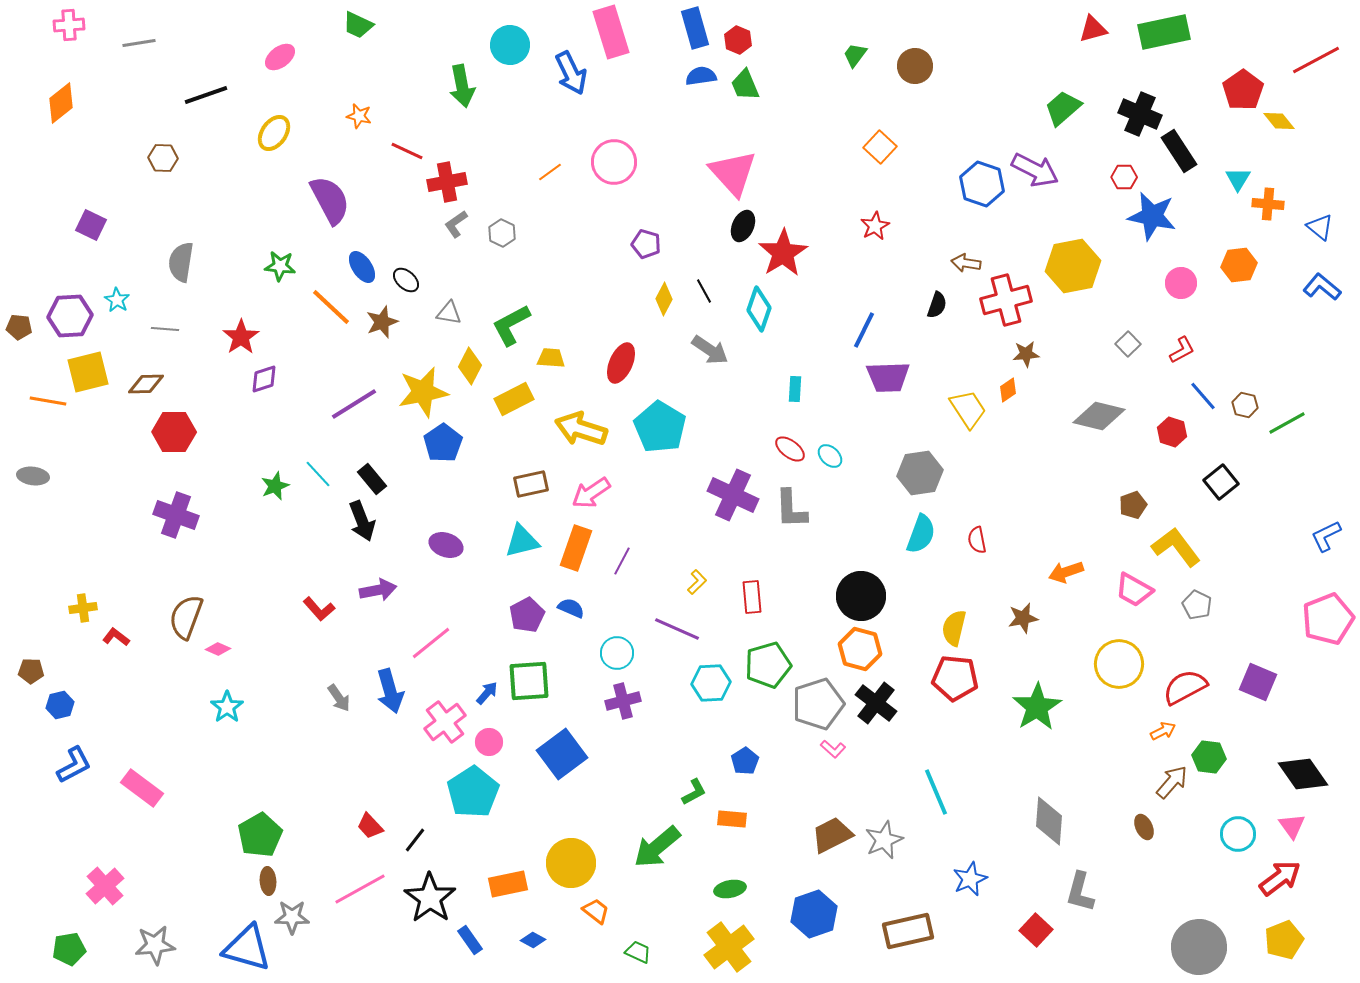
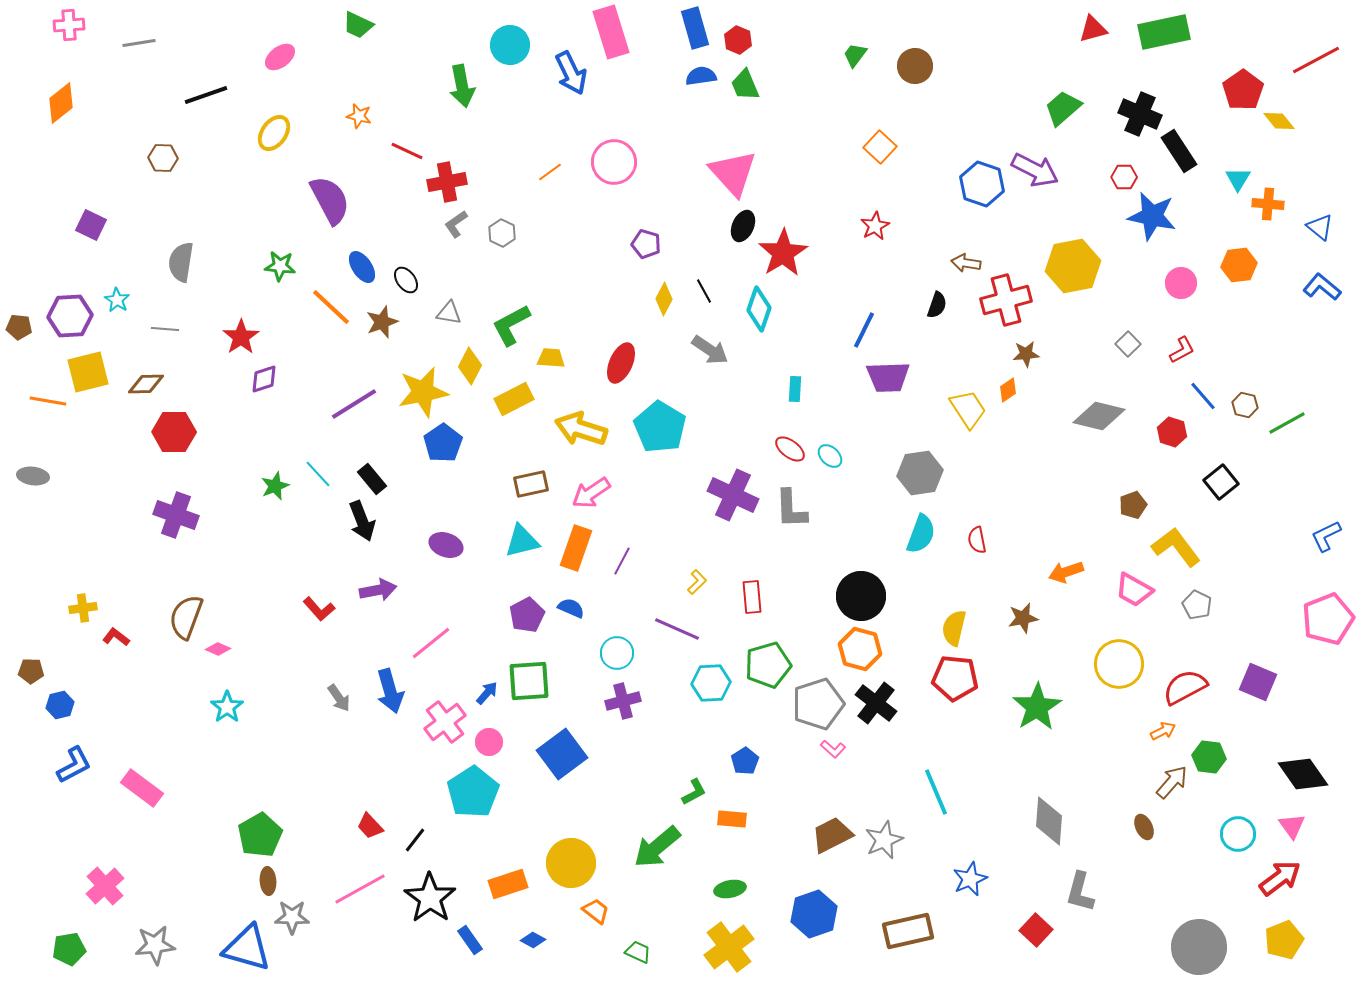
black ellipse at (406, 280): rotated 12 degrees clockwise
orange rectangle at (508, 884): rotated 6 degrees counterclockwise
